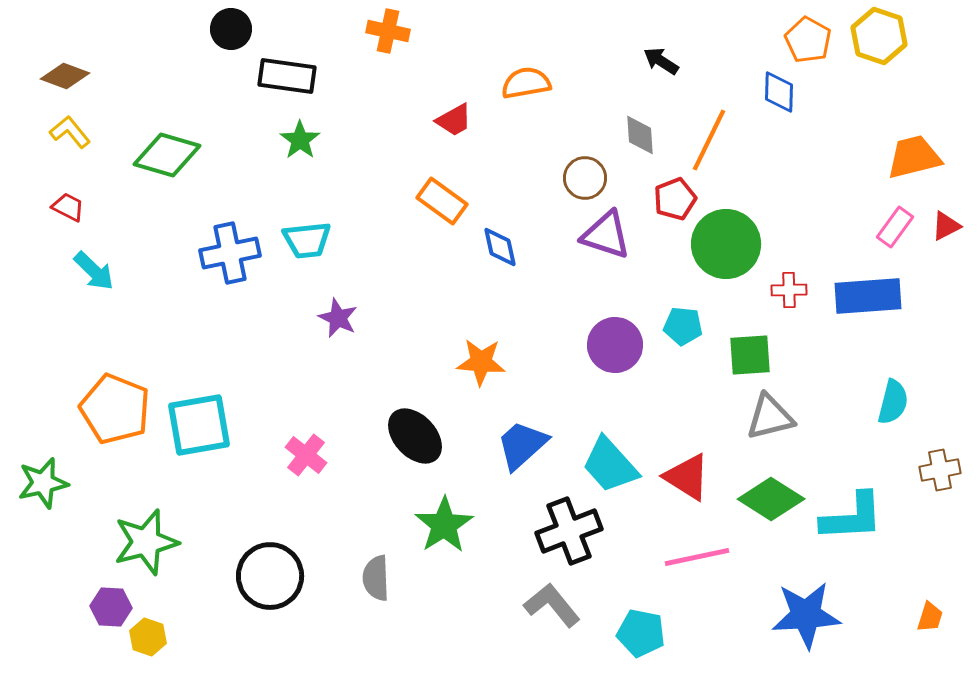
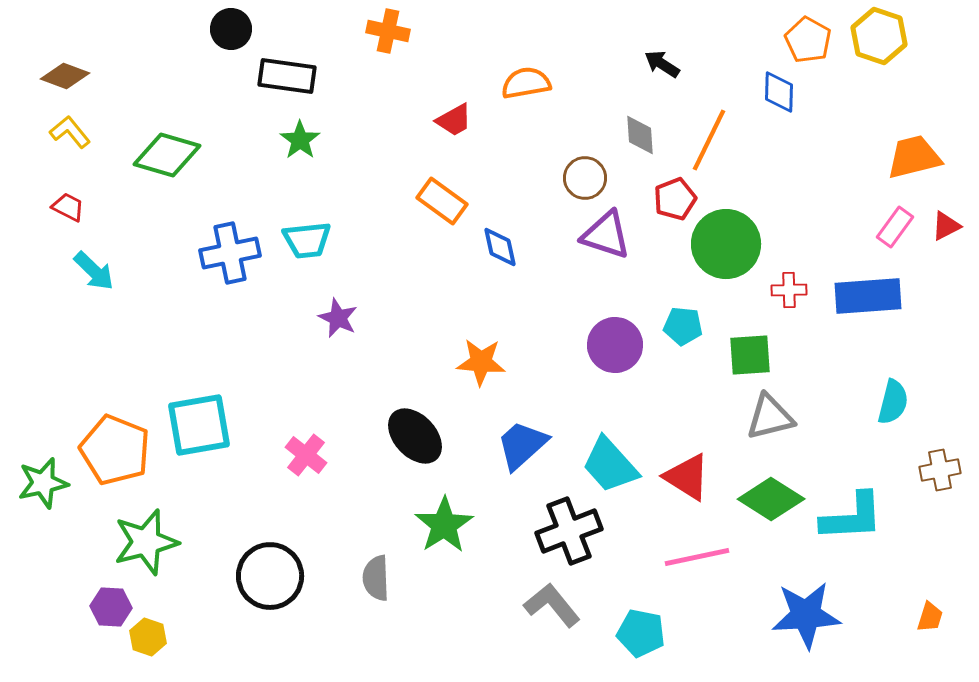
black arrow at (661, 61): moved 1 px right, 3 px down
orange pentagon at (115, 409): moved 41 px down
